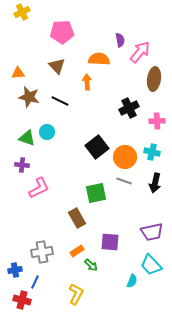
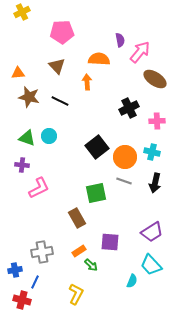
brown ellipse: moved 1 px right; rotated 65 degrees counterclockwise
cyan circle: moved 2 px right, 4 px down
purple trapezoid: rotated 20 degrees counterclockwise
orange rectangle: moved 2 px right
